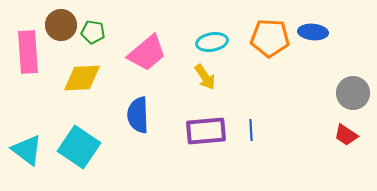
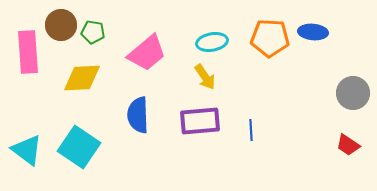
purple rectangle: moved 6 px left, 10 px up
red trapezoid: moved 2 px right, 10 px down
